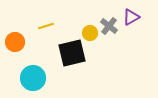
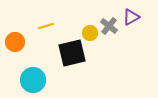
cyan circle: moved 2 px down
